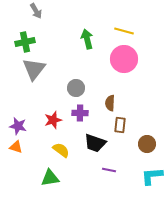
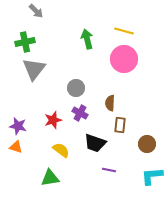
gray arrow: rotated 14 degrees counterclockwise
purple cross: rotated 28 degrees clockwise
